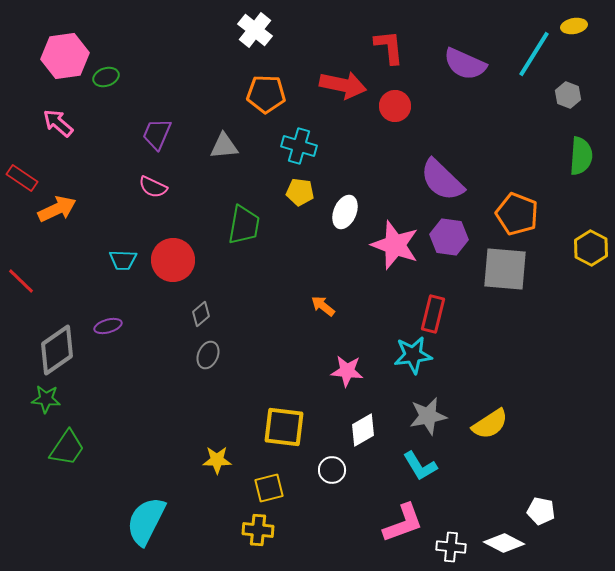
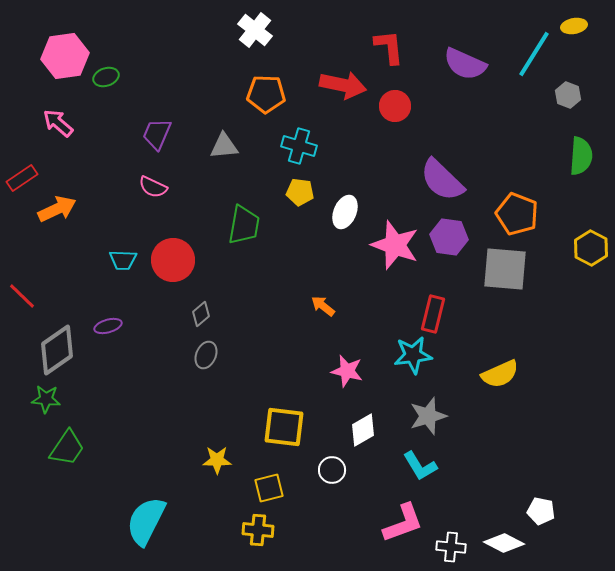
red rectangle at (22, 178): rotated 68 degrees counterclockwise
red line at (21, 281): moved 1 px right, 15 px down
gray ellipse at (208, 355): moved 2 px left
pink star at (347, 371): rotated 8 degrees clockwise
gray star at (428, 416): rotated 6 degrees counterclockwise
yellow semicircle at (490, 424): moved 10 px right, 50 px up; rotated 9 degrees clockwise
